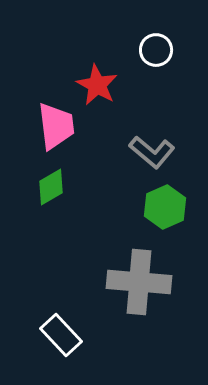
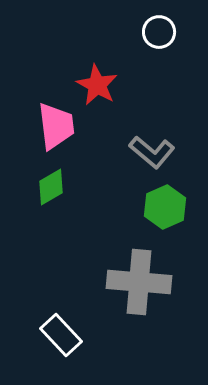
white circle: moved 3 px right, 18 px up
